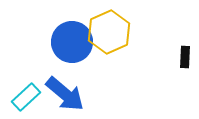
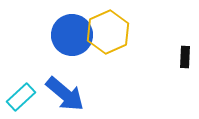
yellow hexagon: moved 1 px left
blue circle: moved 7 px up
cyan rectangle: moved 5 px left
